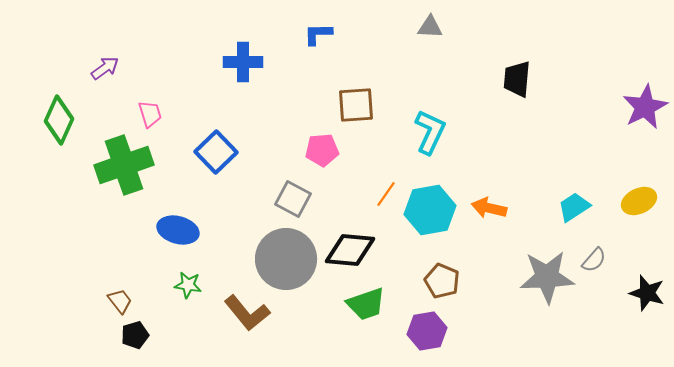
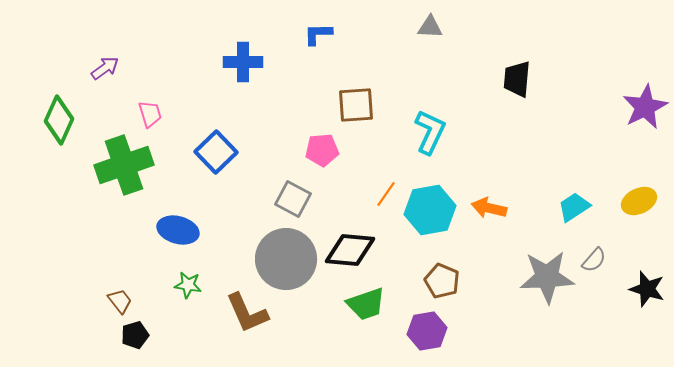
black star: moved 4 px up
brown L-shape: rotated 15 degrees clockwise
